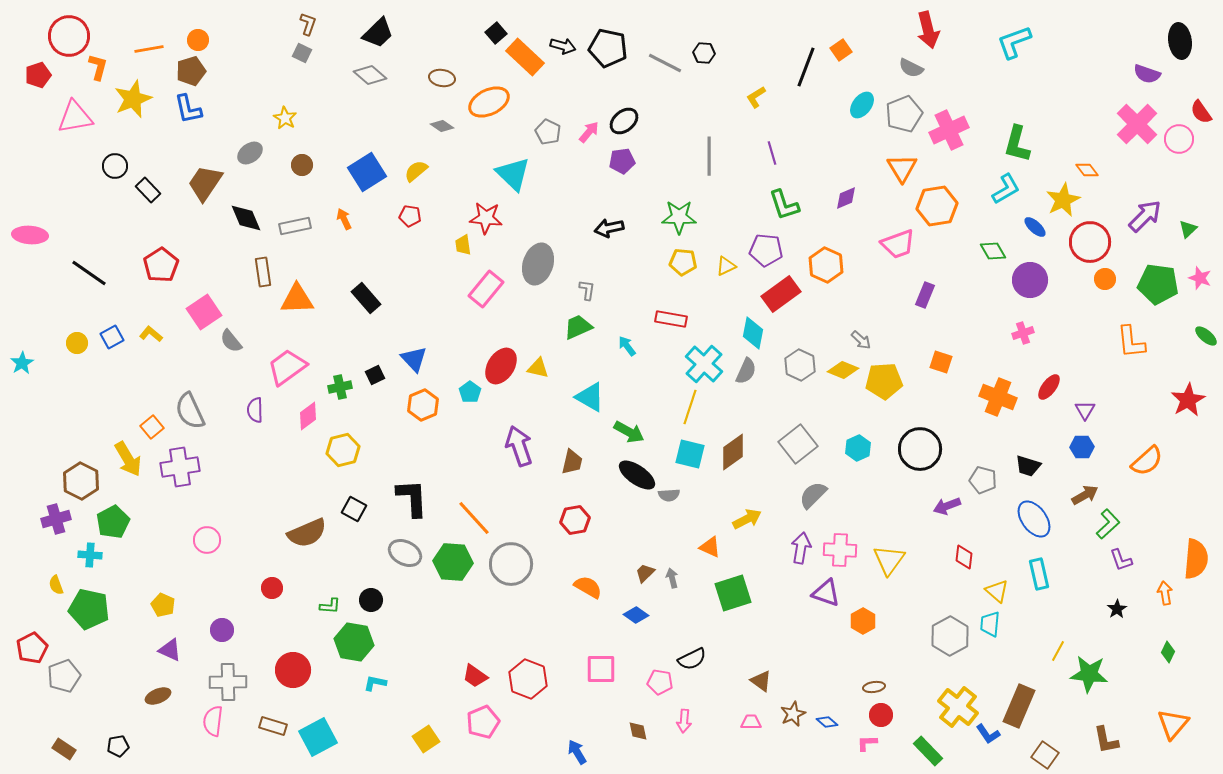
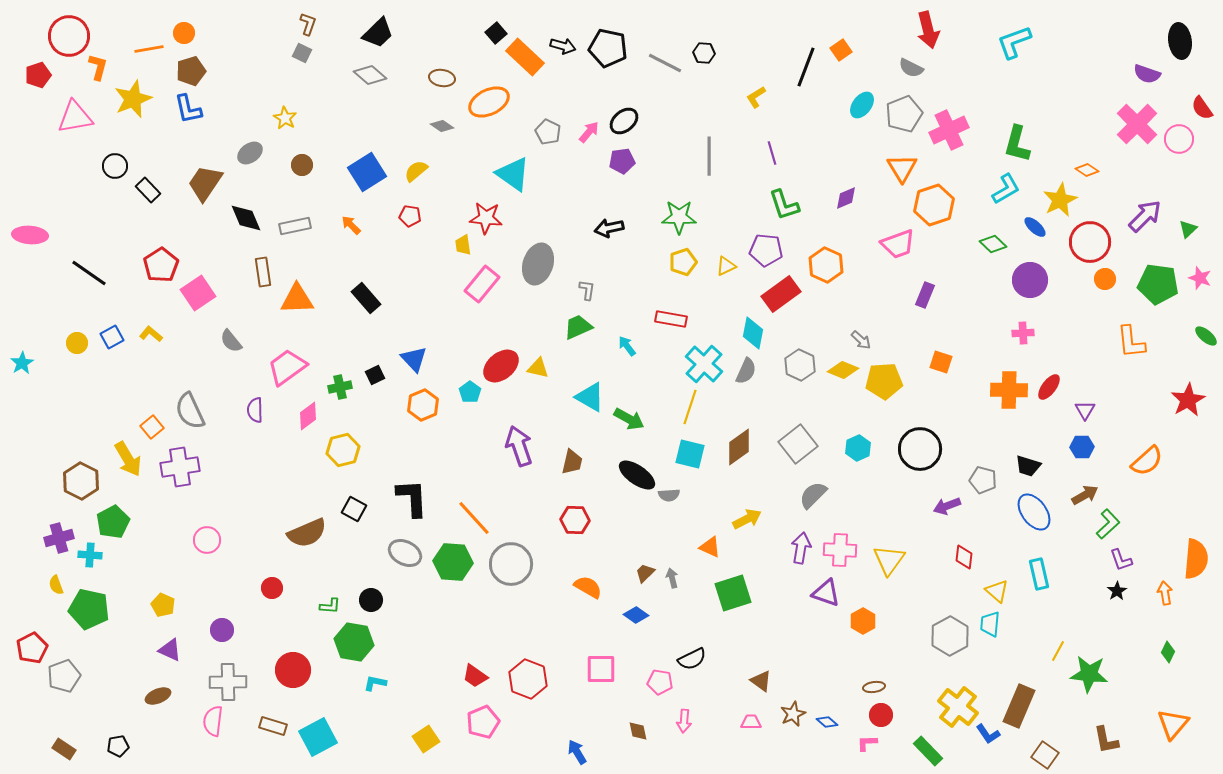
orange circle at (198, 40): moved 14 px left, 7 px up
red semicircle at (1201, 112): moved 1 px right, 4 px up
orange diamond at (1087, 170): rotated 20 degrees counterclockwise
cyan triangle at (513, 174): rotated 9 degrees counterclockwise
yellow star at (1063, 200): moved 3 px left
orange hexagon at (937, 206): moved 3 px left, 1 px up; rotated 9 degrees counterclockwise
orange arrow at (344, 219): moved 7 px right, 6 px down; rotated 20 degrees counterclockwise
green diamond at (993, 251): moved 7 px up; rotated 16 degrees counterclockwise
yellow pentagon at (683, 262): rotated 24 degrees counterclockwise
pink rectangle at (486, 289): moved 4 px left, 5 px up
pink square at (204, 312): moved 6 px left, 19 px up
pink cross at (1023, 333): rotated 15 degrees clockwise
red ellipse at (501, 366): rotated 18 degrees clockwise
orange cross at (998, 397): moved 11 px right, 7 px up; rotated 21 degrees counterclockwise
green arrow at (629, 432): moved 13 px up
brown diamond at (733, 452): moved 6 px right, 5 px up
purple cross at (56, 519): moved 3 px right, 19 px down
blue ellipse at (1034, 519): moved 7 px up
red hexagon at (575, 520): rotated 12 degrees clockwise
black star at (1117, 609): moved 18 px up
